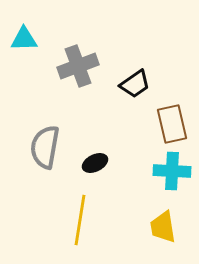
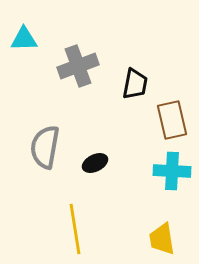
black trapezoid: rotated 44 degrees counterclockwise
brown rectangle: moved 4 px up
yellow line: moved 5 px left, 9 px down; rotated 18 degrees counterclockwise
yellow trapezoid: moved 1 px left, 12 px down
